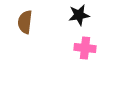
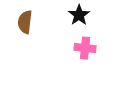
black star: rotated 25 degrees counterclockwise
